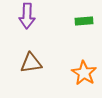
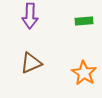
purple arrow: moved 3 px right
brown triangle: rotated 15 degrees counterclockwise
